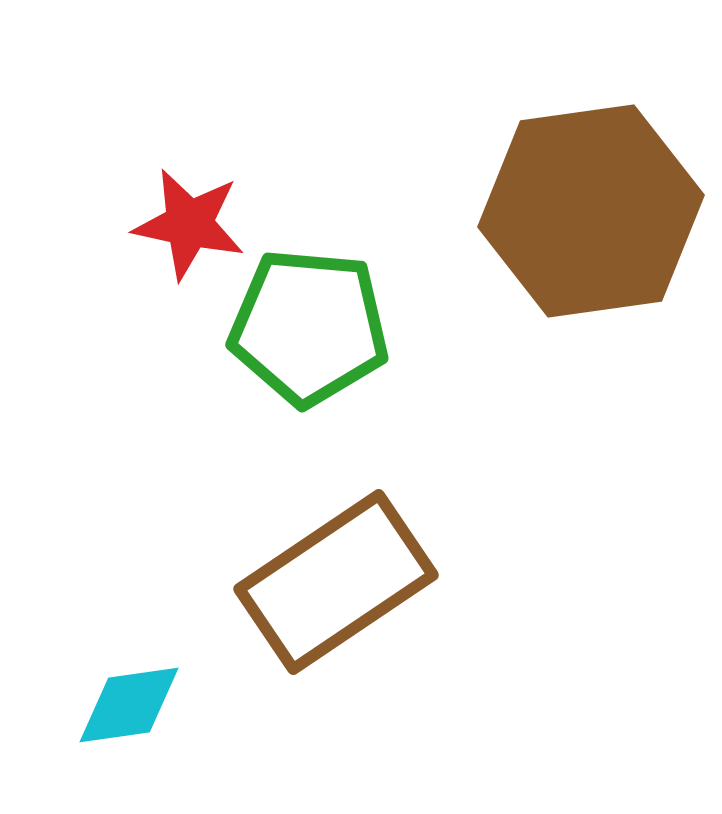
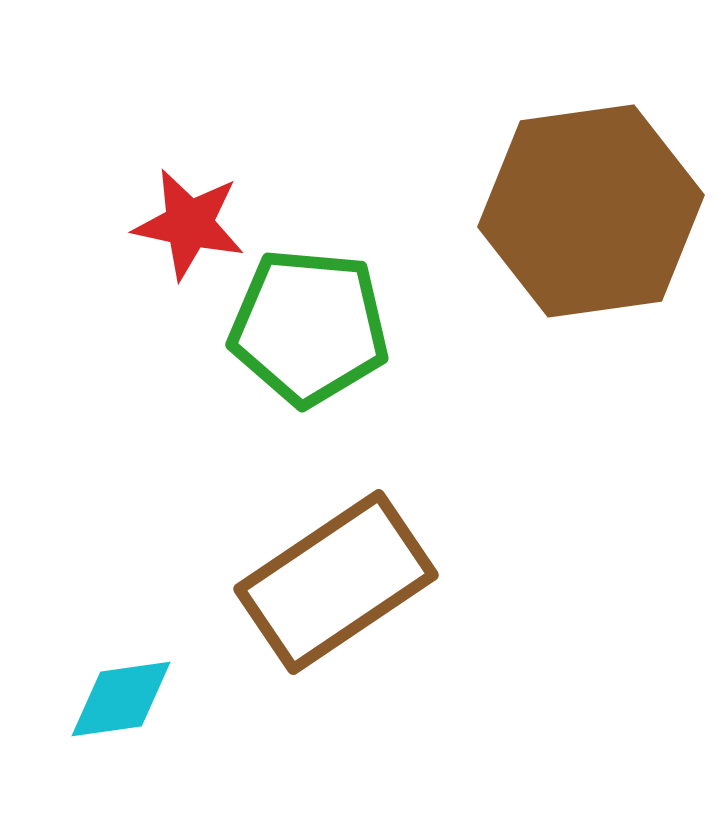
cyan diamond: moved 8 px left, 6 px up
